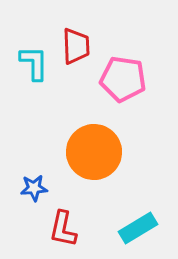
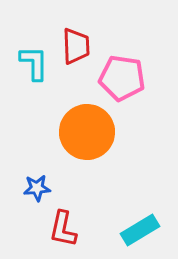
pink pentagon: moved 1 px left, 1 px up
orange circle: moved 7 px left, 20 px up
blue star: moved 3 px right
cyan rectangle: moved 2 px right, 2 px down
